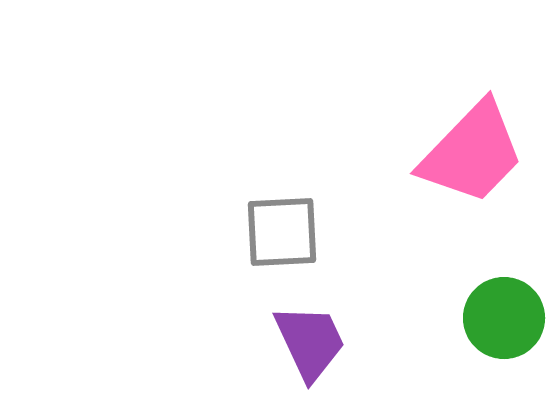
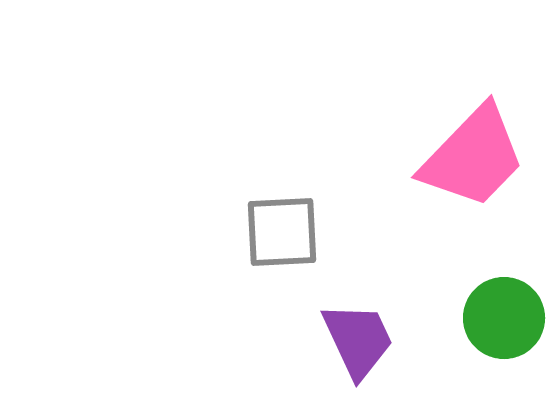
pink trapezoid: moved 1 px right, 4 px down
purple trapezoid: moved 48 px right, 2 px up
